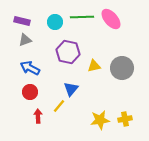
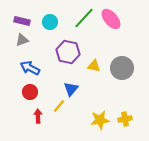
green line: moved 2 px right, 1 px down; rotated 45 degrees counterclockwise
cyan circle: moved 5 px left
gray triangle: moved 3 px left
yellow triangle: rotated 24 degrees clockwise
